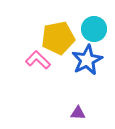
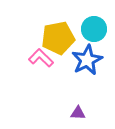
pink L-shape: moved 3 px right, 2 px up
